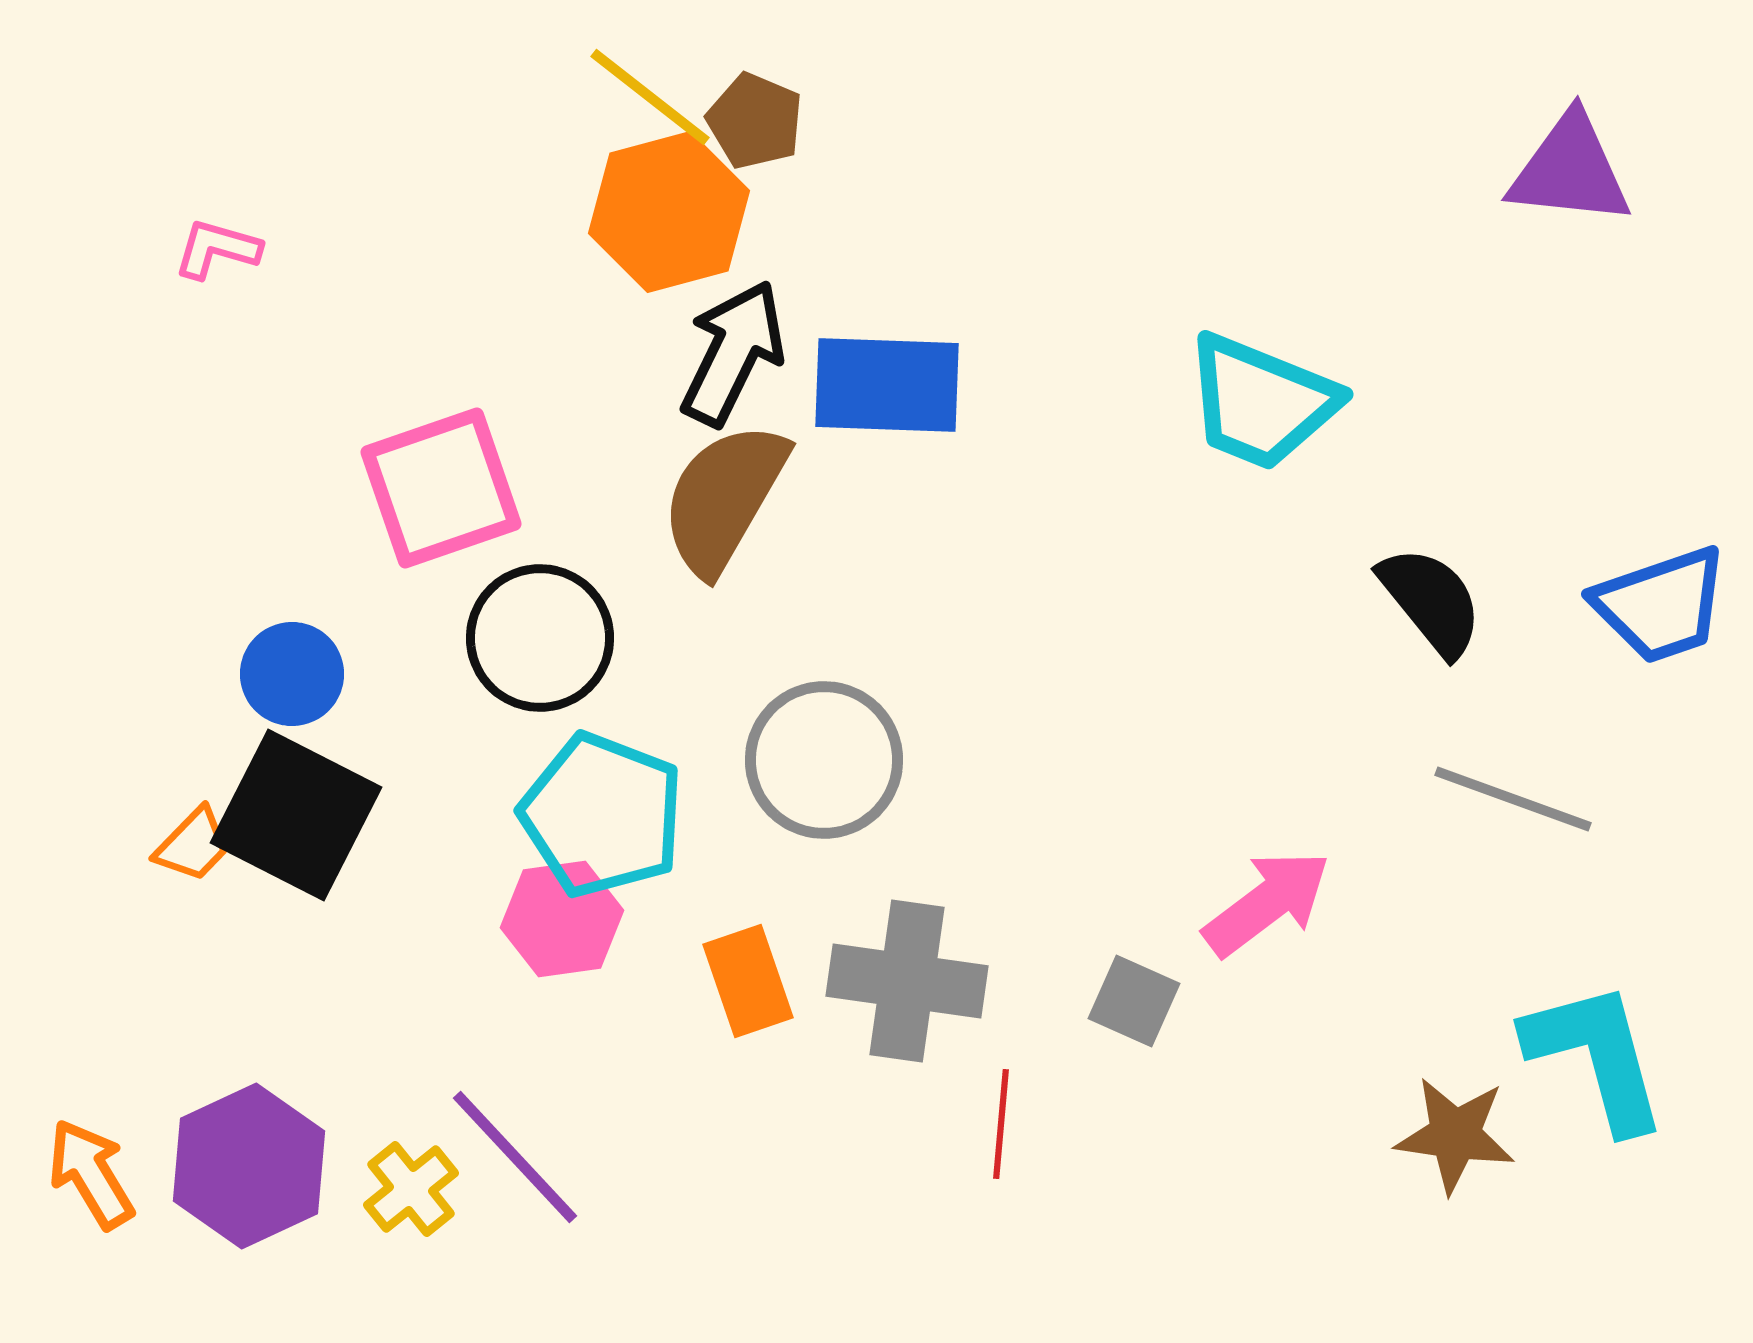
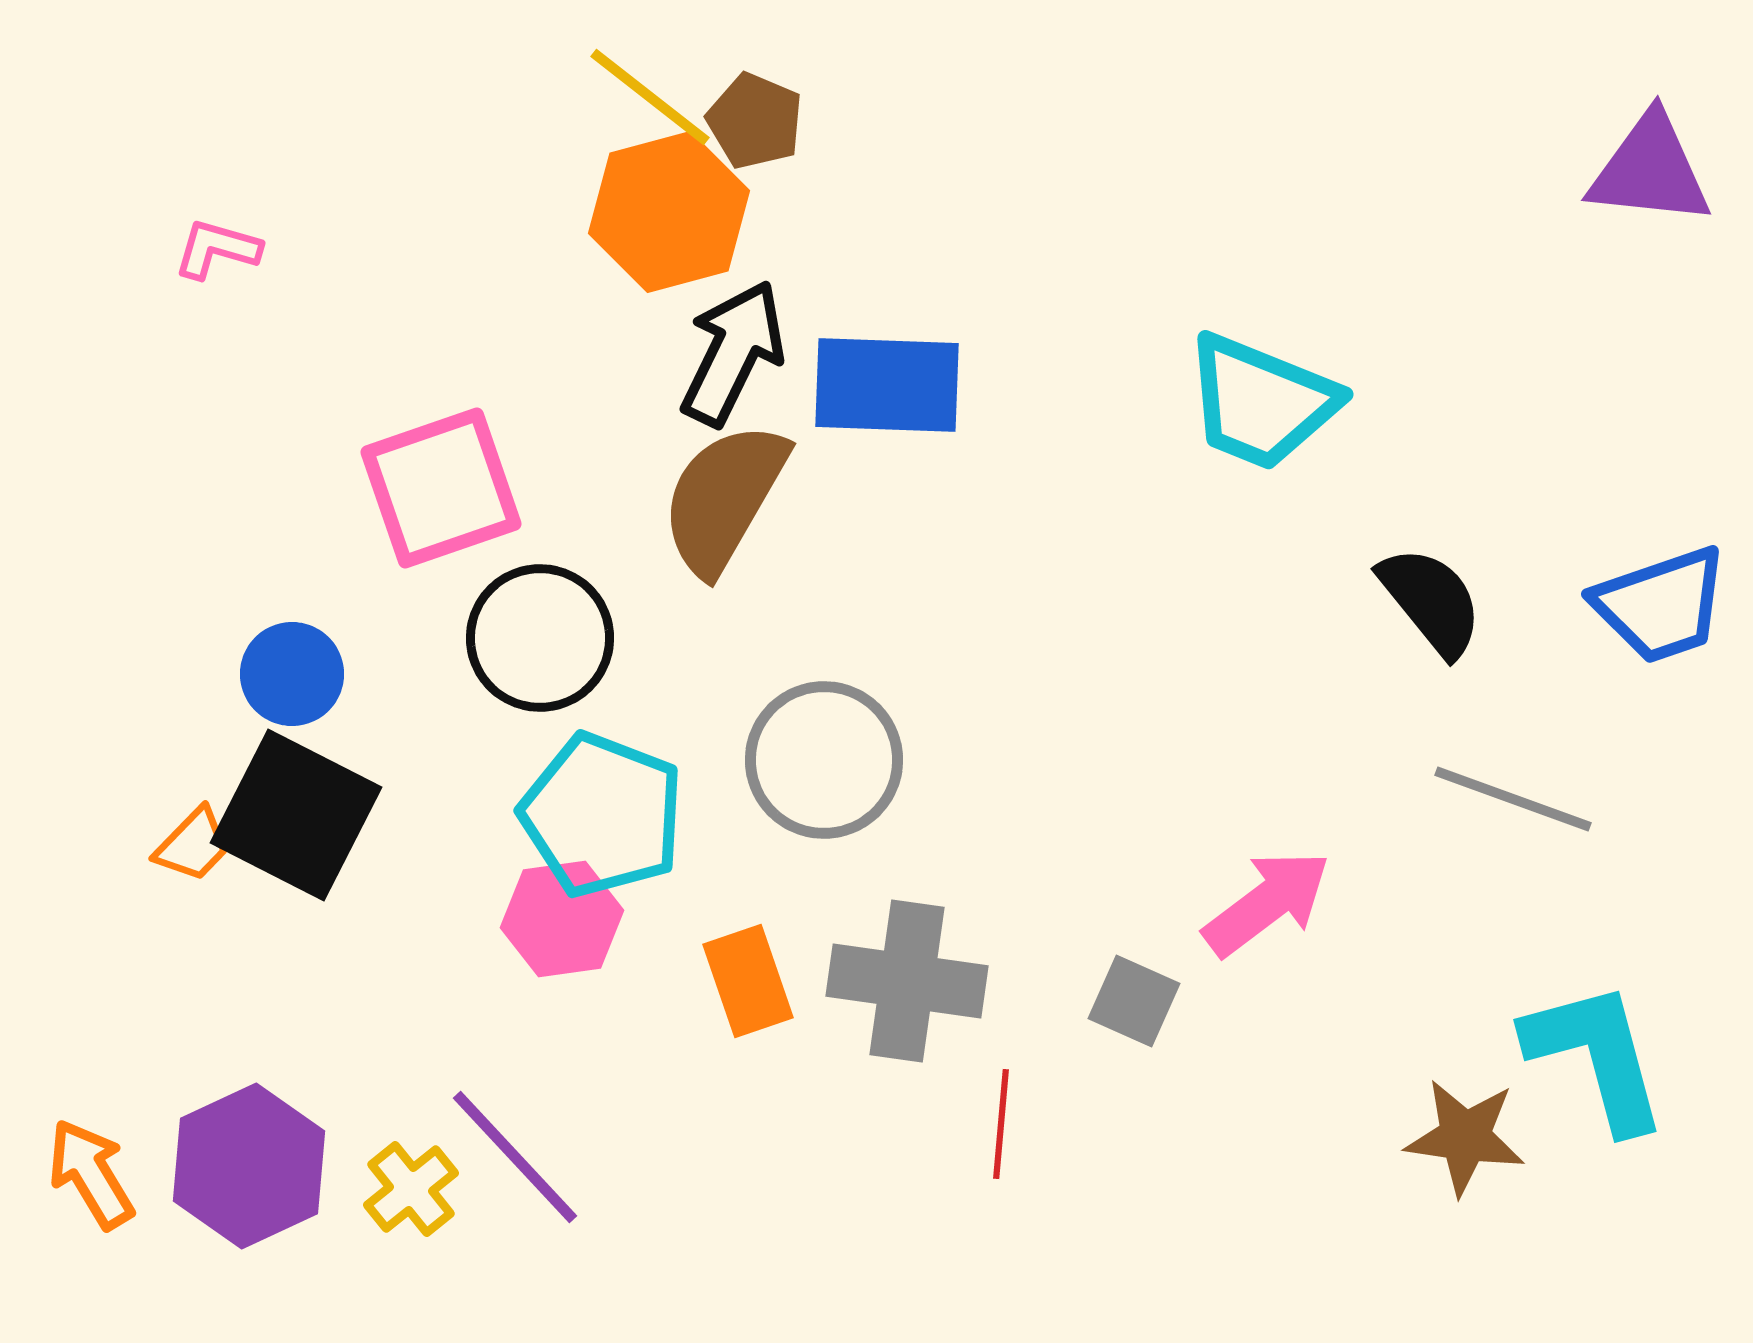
purple triangle: moved 80 px right
brown star: moved 10 px right, 2 px down
